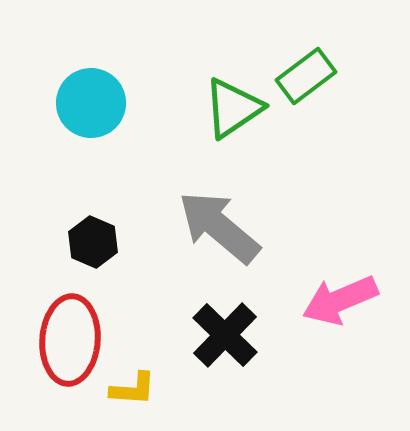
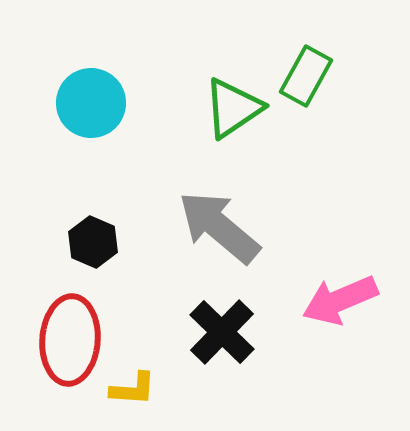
green rectangle: rotated 24 degrees counterclockwise
black cross: moved 3 px left, 3 px up
